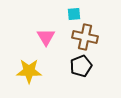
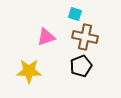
cyan square: moved 1 px right; rotated 24 degrees clockwise
pink triangle: rotated 42 degrees clockwise
